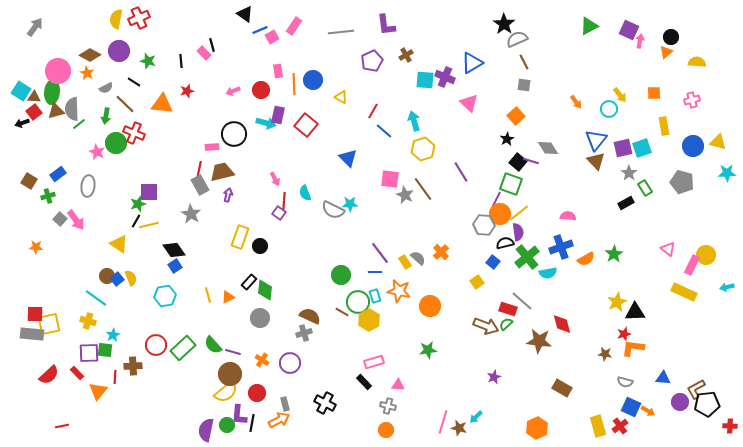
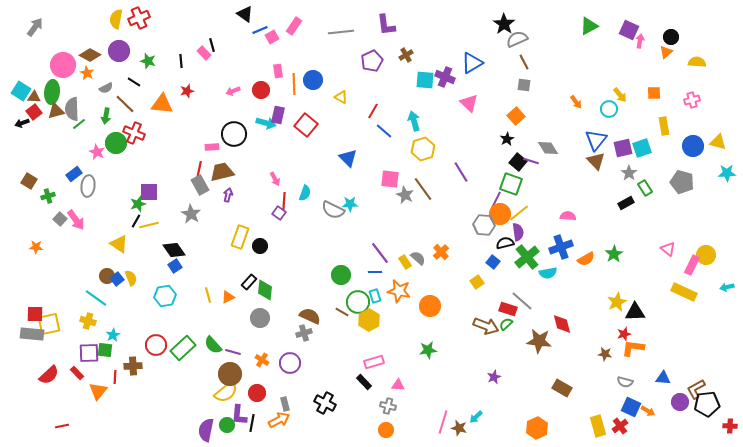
pink circle at (58, 71): moved 5 px right, 6 px up
blue rectangle at (58, 174): moved 16 px right
cyan semicircle at (305, 193): rotated 140 degrees counterclockwise
